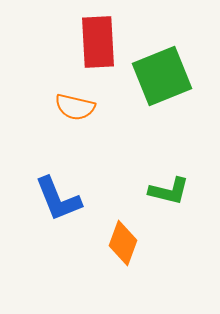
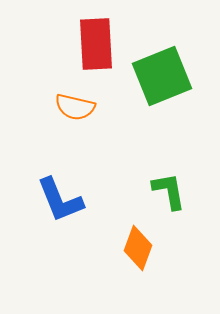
red rectangle: moved 2 px left, 2 px down
green L-shape: rotated 114 degrees counterclockwise
blue L-shape: moved 2 px right, 1 px down
orange diamond: moved 15 px right, 5 px down
